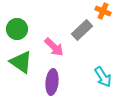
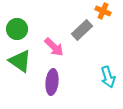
green triangle: moved 1 px left, 1 px up
cyan arrow: moved 5 px right; rotated 15 degrees clockwise
